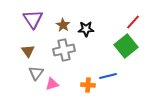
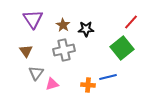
red line: moved 2 px left
green square: moved 4 px left, 2 px down
brown triangle: moved 2 px left
blue line: moved 1 px down
